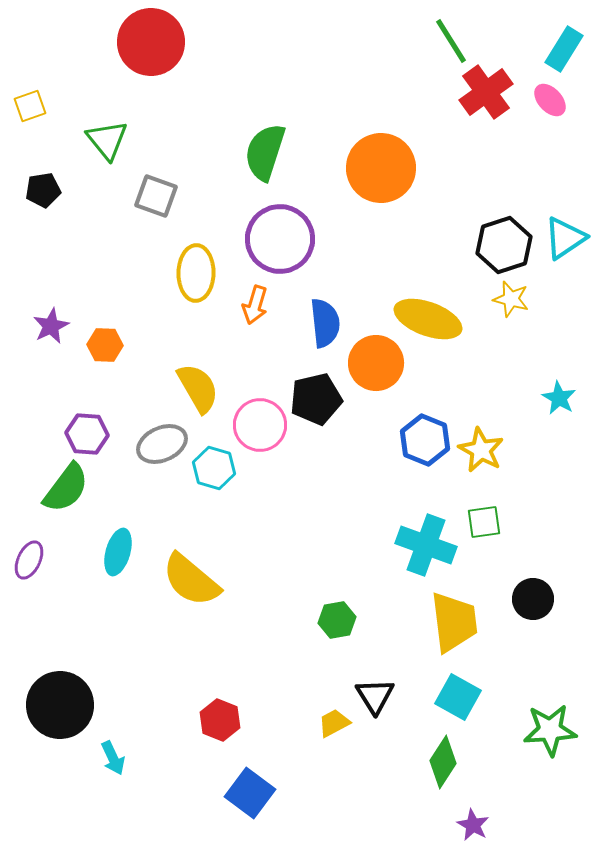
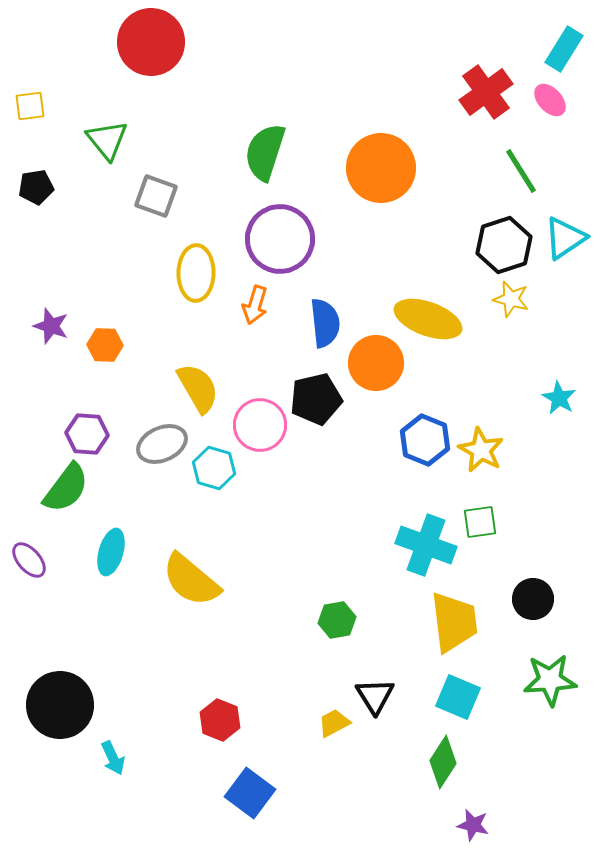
green line at (451, 41): moved 70 px right, 130 px down
yellow square at (30, 106): rotated 12 degrees clockwise
black pentagon at (43, 190): moved 7 px left, 3 px up
purple star at (51, 326): rotated 27 degrees counterclockwise
green square at (484, 522): moved 4 px left
cyan ellipse at (118, 552): moved 7 px left
purple ellipse at (29, 560): rotated 66 degrees counterclockwise
cyan square at (458, 697): rotated 6 degrees counterclockwise
green star at (550, 730): moved 50 px up
purple star at (473, 825): rotated 16 degrees counterclockwise
